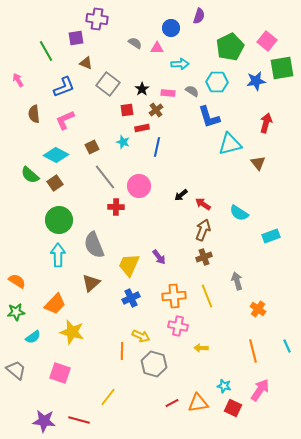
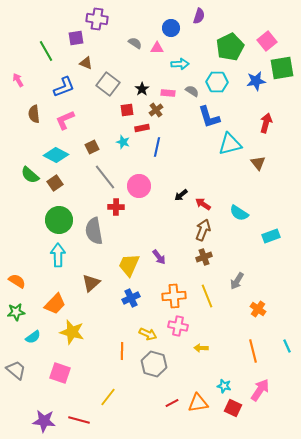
pink square at (267, 41): rotated 12 degrees clockwise
gray semicircle at (94, 245): moved 14 px up; rotated 12 degrees clockwise
gray arrow at (237, 281): rotated 132 degrees counterclockwise
yellow arrow at (141, 336): moved 7 px right, 2 px up
